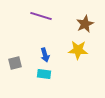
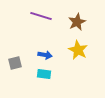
brown star: moved 8 px left, 2 px up
yellow star: rotated 24 degrees clockwise
blue arrow: rotated 64 degrees counterclockwise
